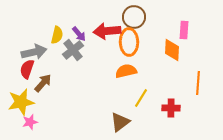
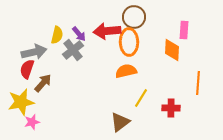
pink star: moved 2 px right
